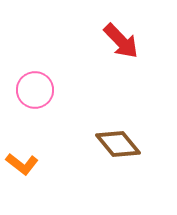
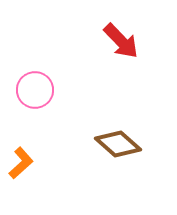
brown diamond: rotated 9 degrees counterclockwise
orange L-shape: moved 1 px left, 1 px up; rotated 80 degrees counterclockwise
